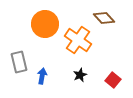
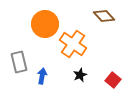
brown diamond: moved 2 px up
orange cross: moved 5 px left, 4 px down
